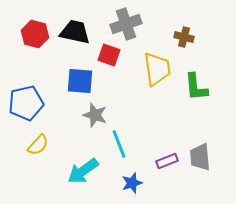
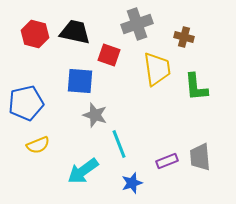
gray cross: moved 11 px right
yellow semicircle: rotated 25 degrees clockwise
